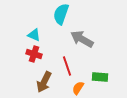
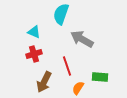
cyan triangle: moved 3 px up
red cross: rotated 35 degrees counterclockwise
